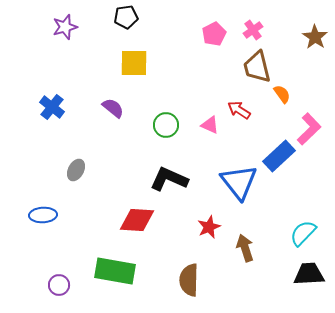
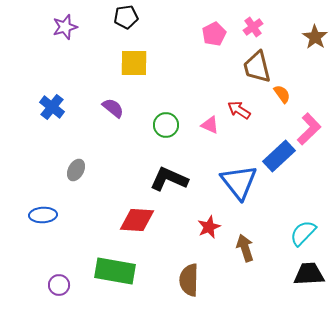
pink cross: moved 3 px up
